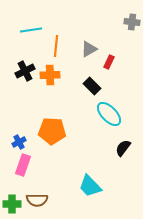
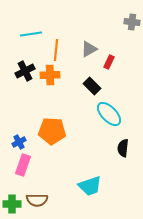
cyan line: moved 4 px down
orange line: moved 4 px down
black semicircle: rotated 30 degrees counterclockwise
cyan trapezoid: rotated 65 degrees counterclockwise
